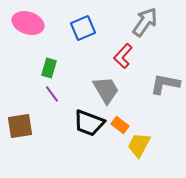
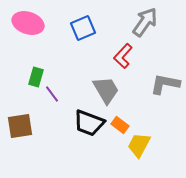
green rectangle: moved 13 px left, 9 px down
